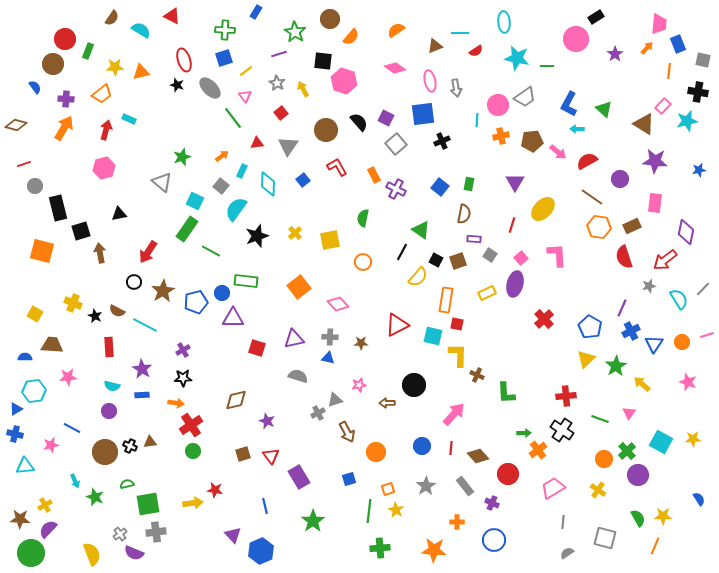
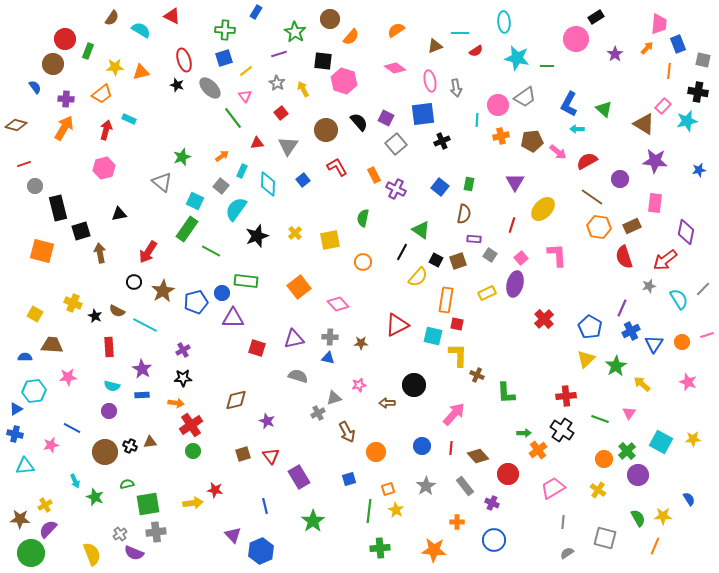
gray triangle at (335, 400): moved 1 px left, 2 px up
blue semicircle at (699, 499): moved 10 px left
